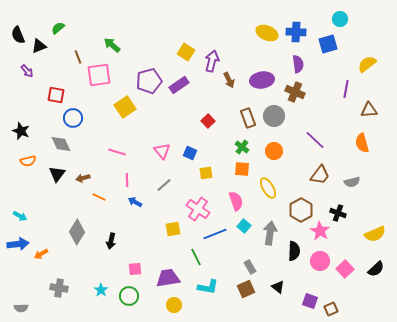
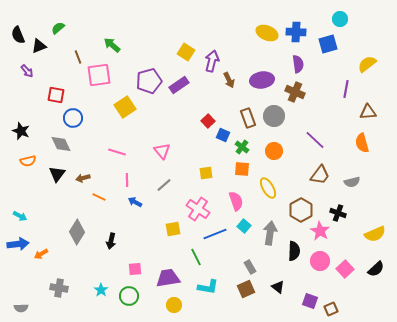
brown triangle at (369, 110): moved 1 px left, 2 px down
blue square at (190, 153): moved 33 px right, 18 px up
